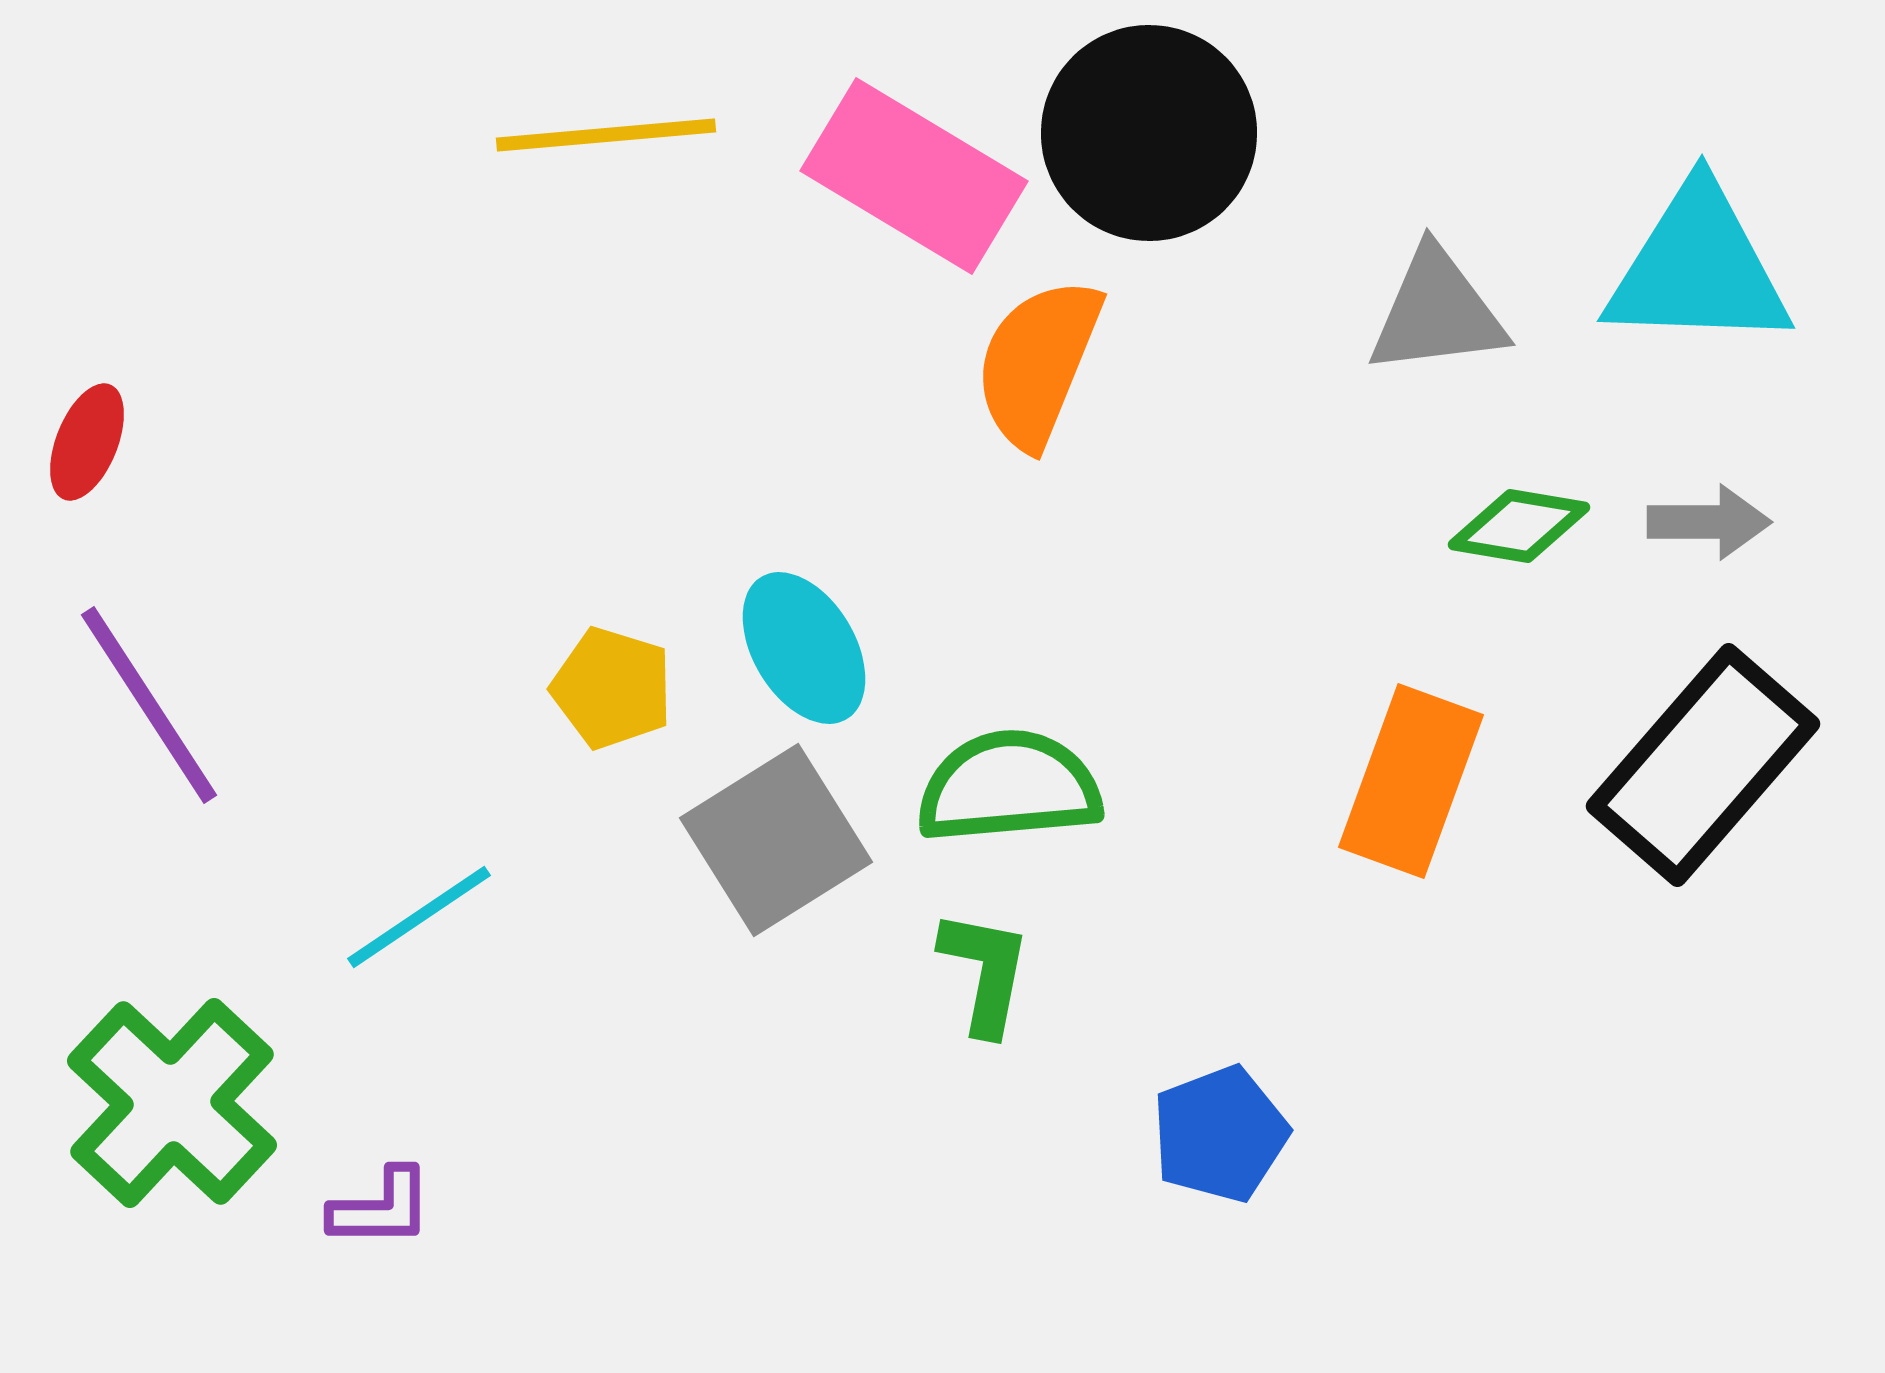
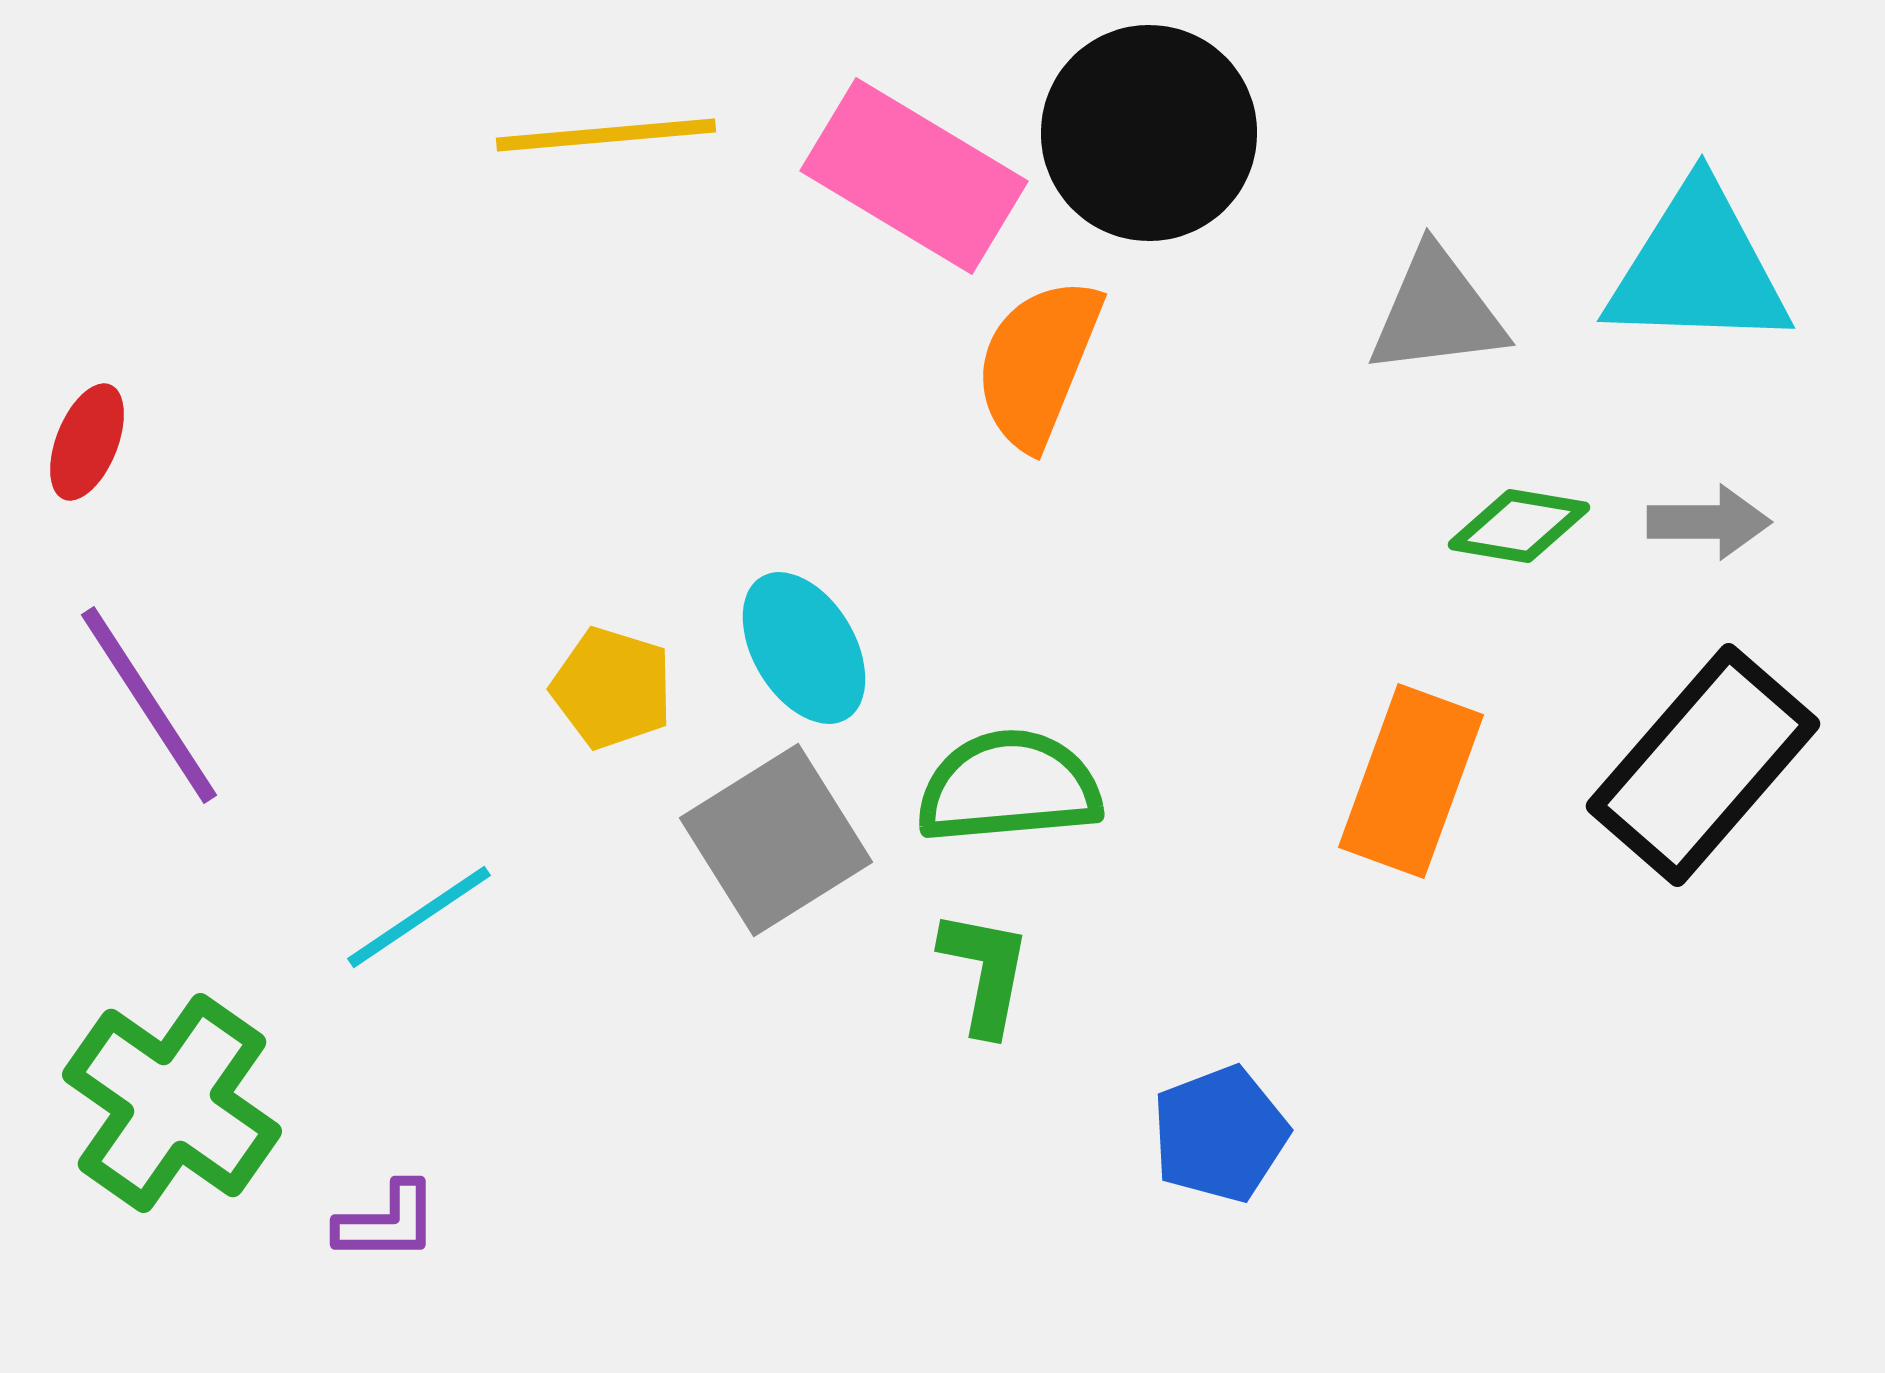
green cross: rotated 8 degrees counterclockwise
purple L-shape: moved 6 px right, 14 px down
